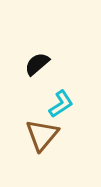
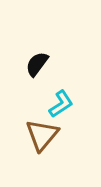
black semicircle: rotated 12 degrees counterclockwise
